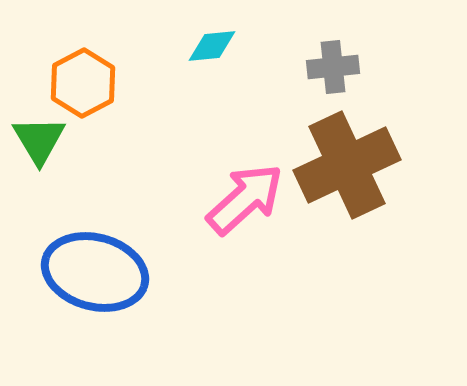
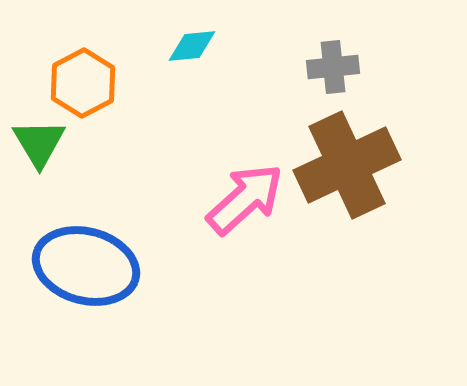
cyan diamond: moved 20 px left
green triangle: moved 3 px down
blue ellipse: moved 9 px left, 6 px up
